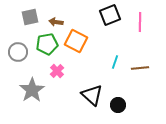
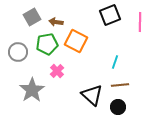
gray square: moved 2 px right; rotated 18 degrees counterclockwise
brown line: moved 20 px left, 17 px down
black circle: moved 2 px down
